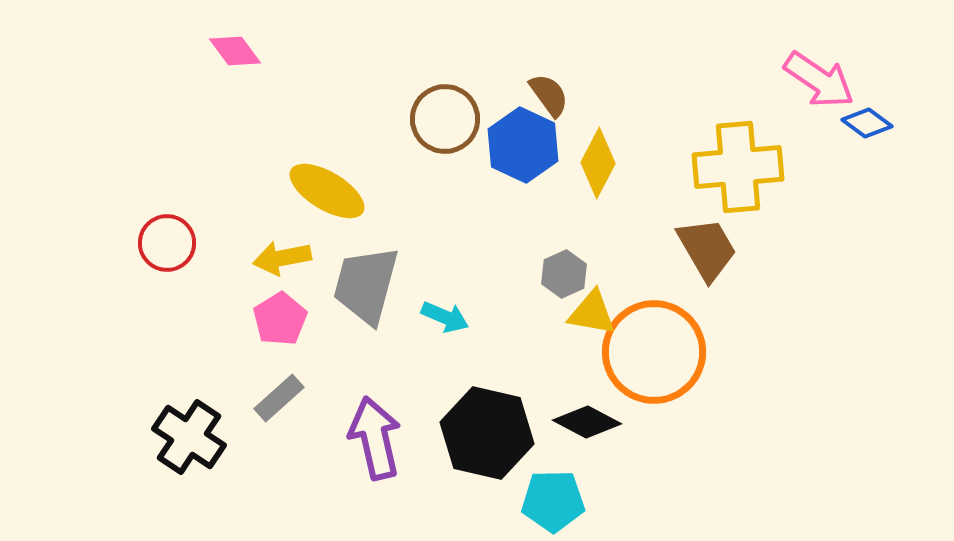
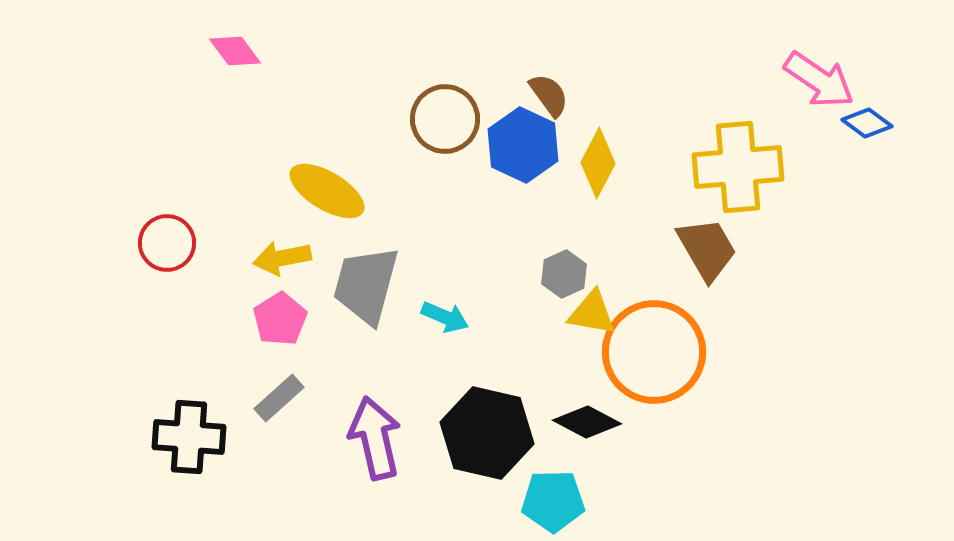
black cross: rotated 30 degrees counterclockwise
